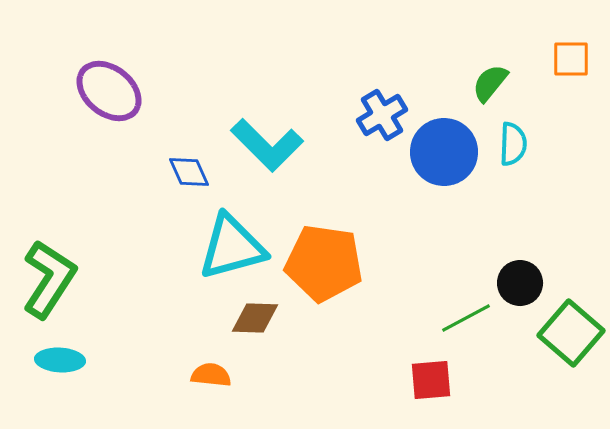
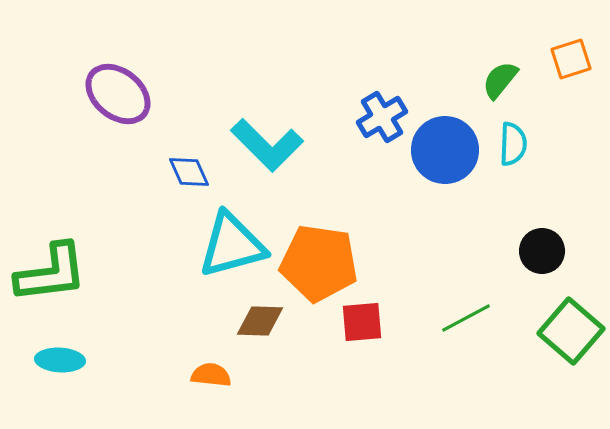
orange square: rotated 18 degrees counterclockwise
green semicircle: moved 10 px right, 3 px up
purple ellipse: moved 9 px right, 3 px down
blue cross: moved 2 px down
blue circle: moved 1 px right, 2 px up
cyan triangle: moved 2 px up
orange pentagon: moved 5 px left
green L-shape: moved 2 px right, 6 px up; rotated 50 degrees clockwise
black circle: moved 22 px right, 32 px up
brown diamond: moved 5 px right, 3 px down
green square: moved 2 px up
red square: moved 69 px left, 58 px up
